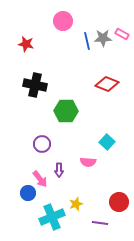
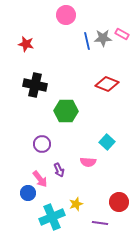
pink circle: moved 3 px right, 6 px up
purple arrow: rotated 24 degrees counterclockwise
